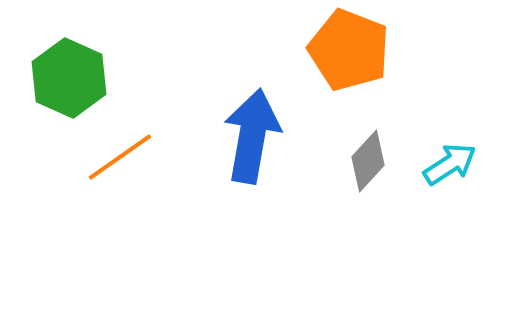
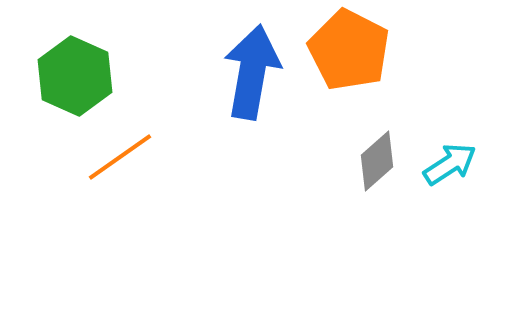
orange pentagon: rotated 6 degrees clockwise
green hexagon: moved 6 px right, 2 px up
blue arrow: moved 64 px up
gray diamond: moved 9 px right; rotated 6 degrees clockwise
